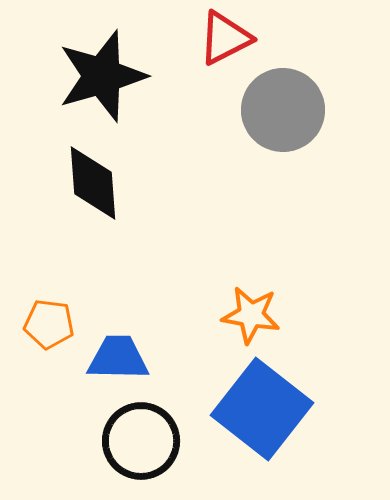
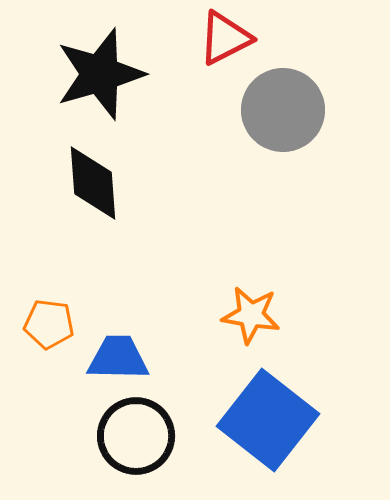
black star: moved 2 px left, 2 px up
blue square: moved 6 px right, 11 px down
black circle: moved 5 px left, 5 px up
